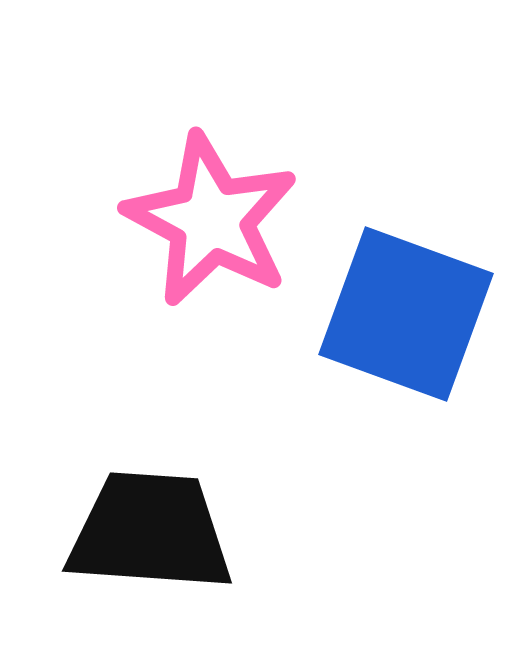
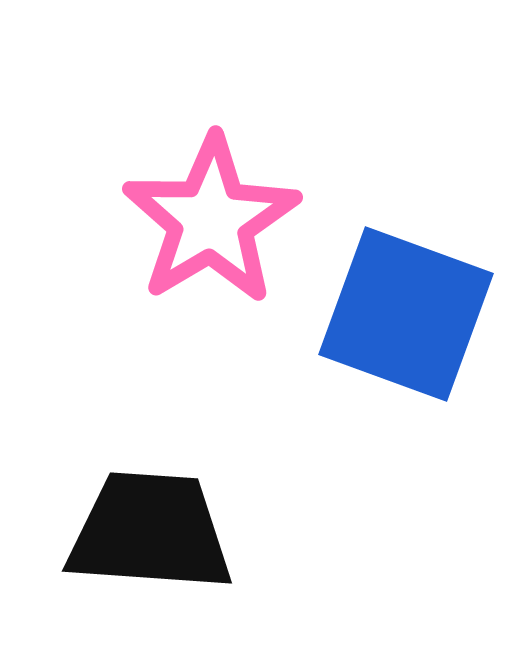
pink star: rotated 13 degrees clockwise
